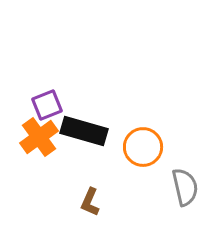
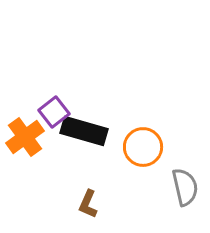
purple square: moved 7 px right, 7 px down; rotated 16 degrees counterclockwise
orange cross: moved 14 px left
brown L-shape: moved 2 px left, 2 px down
